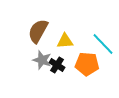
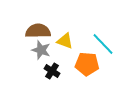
brown semicircle: rotated 60 degrees clockwise
yellow triangle: rotated 24 degrees clockwise
gray star: moved 1 px left, 10 px up
black cross: moved 5 px left, 6 px down
